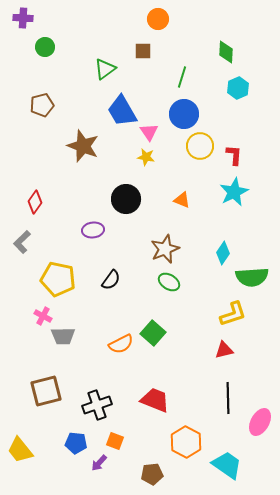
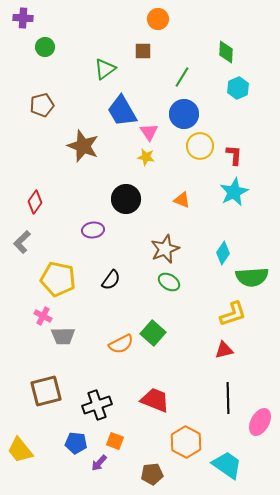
green line at (182, 77): rotated 15 degrees clockwise
